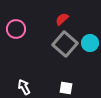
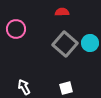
red semicircle: moved 7 px up; rotated 40 degrees clockwise
white square: rotated 24 degrees counterclockwise
